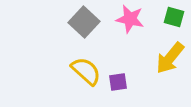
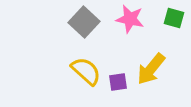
green square: moved 1 px down
yellow arrow: moved 19 px left, 11 px down
